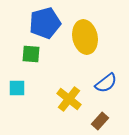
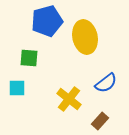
blue pentagon: moved 2 px right, 2 px up
green square: moved 2 px left, 4 px down
